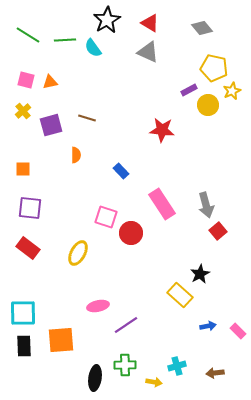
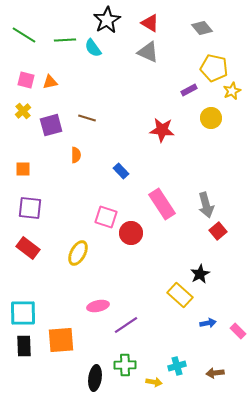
green line at (28, 35): moved 4 px left
yellow circle at (208, 105): moved 3 px right, 13 px down
blue arrow at (208, 326): moved 3 px up
